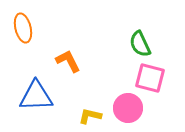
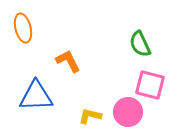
pink square: moved 7 px down
pink circle: moved 4 px down
